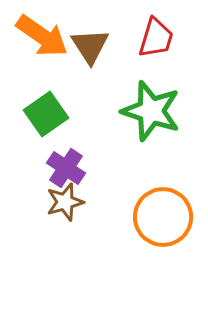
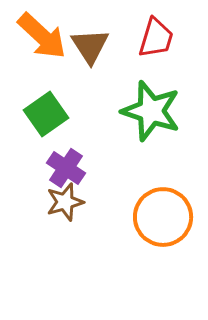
orange arrow: rotated 8 degrees clockwise
